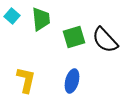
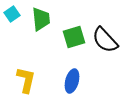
cyan square: moved 2 px up; rotated 14 degrees clockwise
